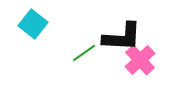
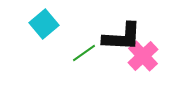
cyan square: moved 11 px right; rotated 12 degrees clockwise
pink cross: moved 3 px right, 4 px up
